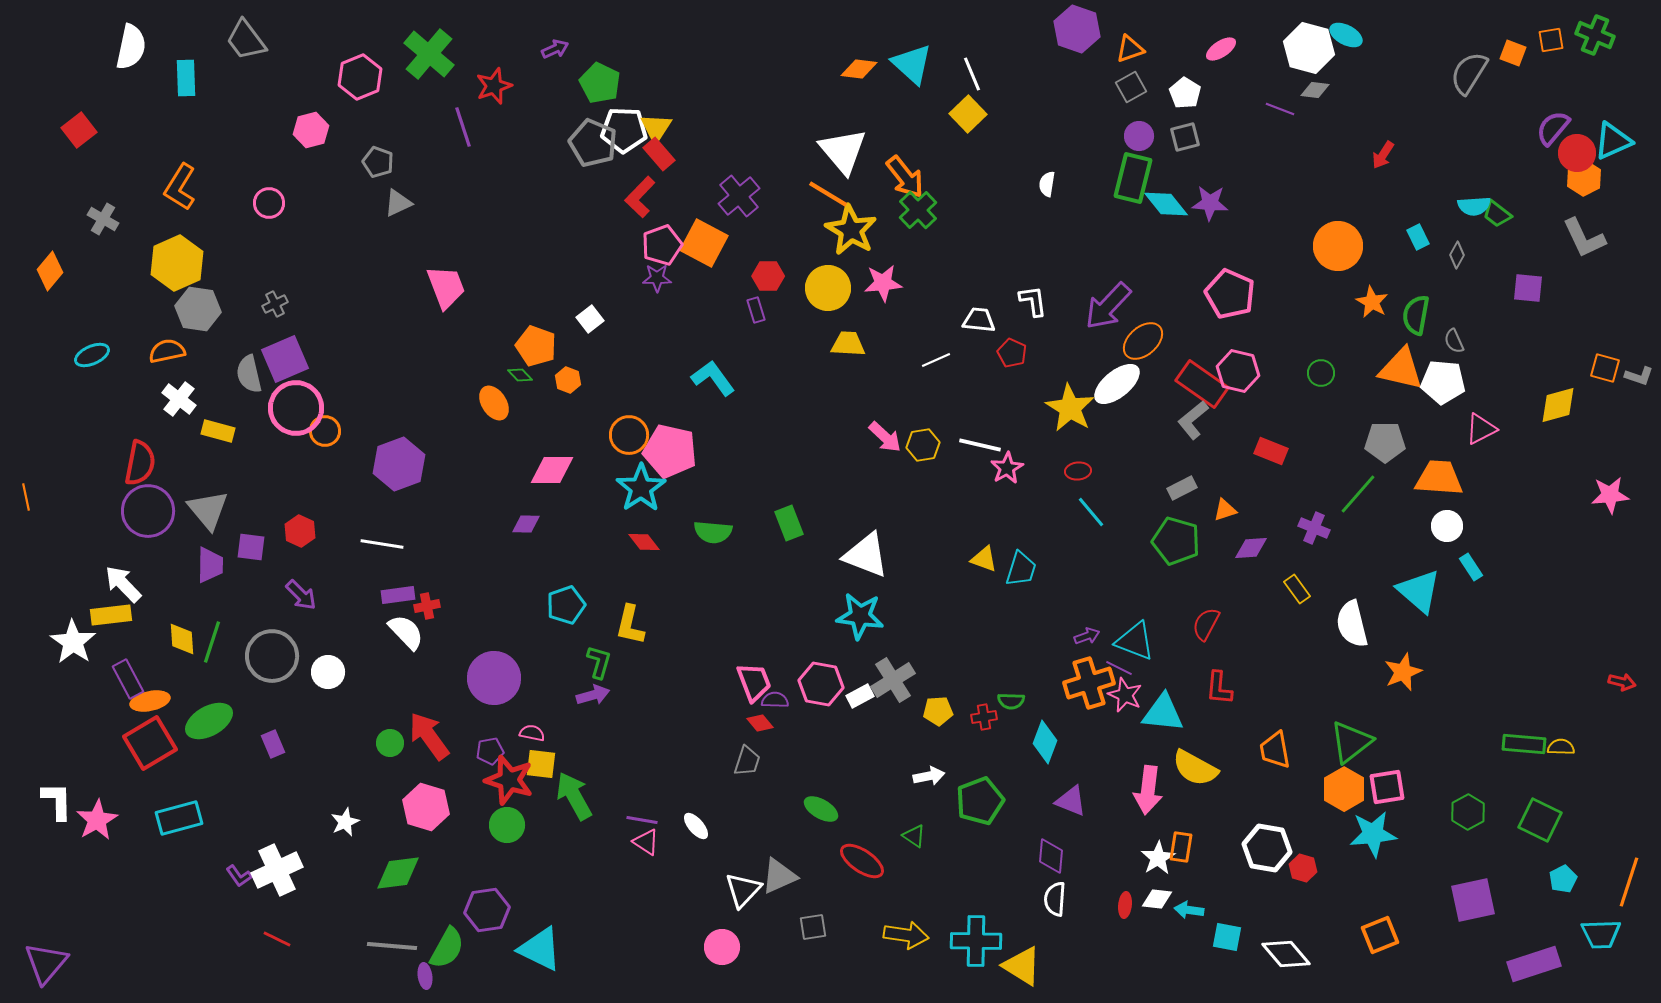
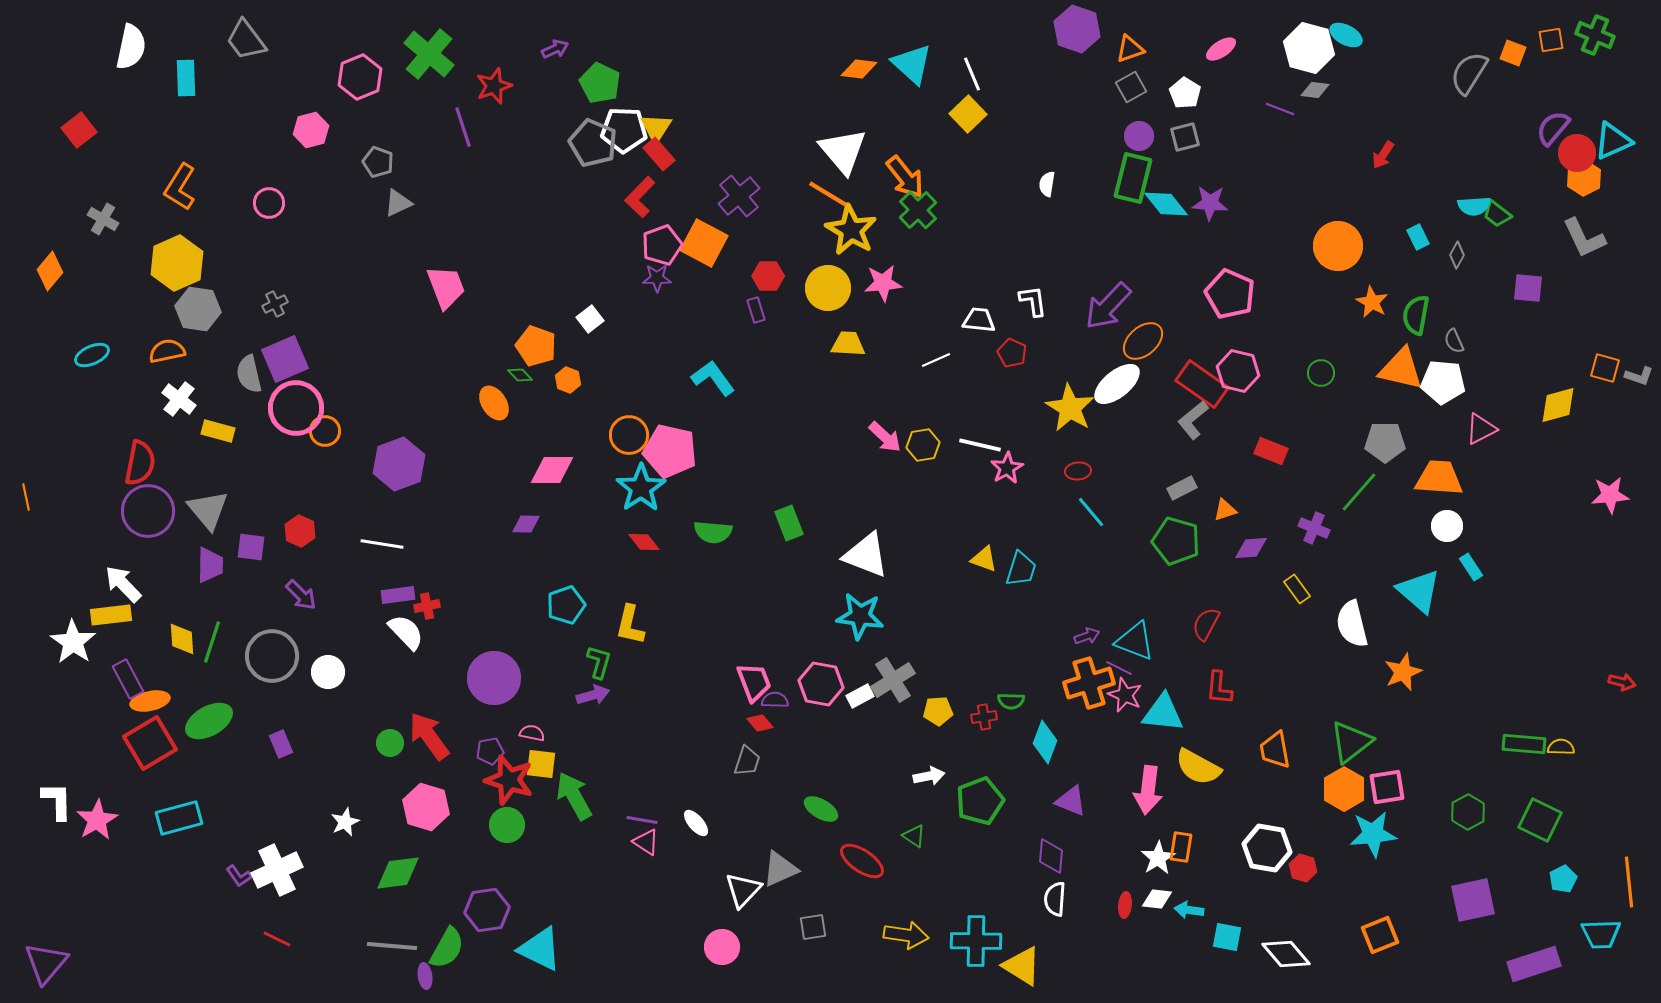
green line at (1358, 494): moved 1 px right, 2 px up
purple rectangle at (273, 744): moved 8 px right
yellow semicircle at (1195, 768): moved 3 px right, 1 px up
white ellipse at (696, 826): moved 3 px up
gray triangle at (779, 876): moved 1 px right, 7 px up
orange line at (1629, 882): rotated 24 degrees counterclockwise
